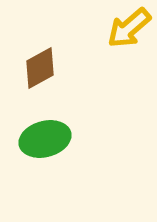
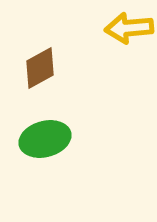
yellow arrow: rotated 36 degrees clockwise
